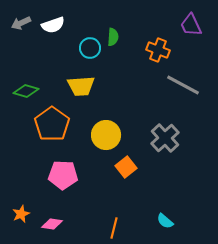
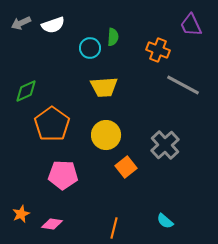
yellow trapezoid: moved 23 px right, 1 px down
green diamond: rotated 40 degrees counterclockwise
gray cross: moved 7 px down
